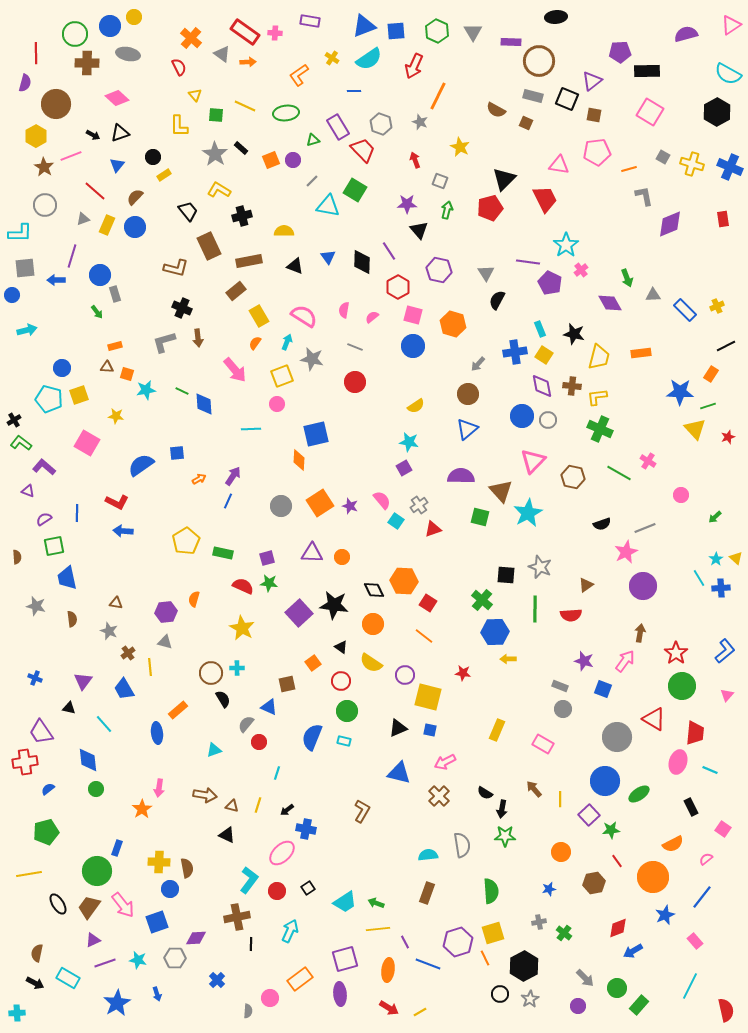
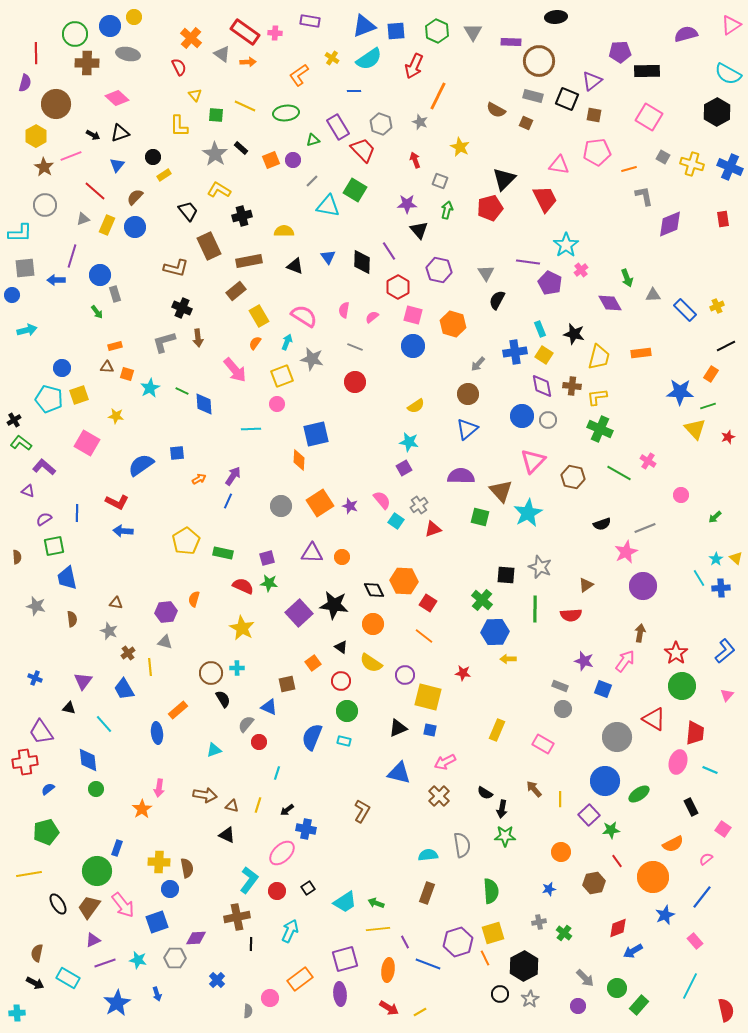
pink square at (650, 112): moved 1 px left, 5 px down
cyan star at (146, 390): moved 4 px right, 2 px up; rotated 18 degrees counterclockwise
